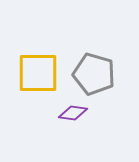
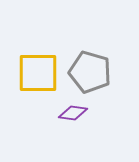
gray pentagon: moved 4 px left, 2 px up
